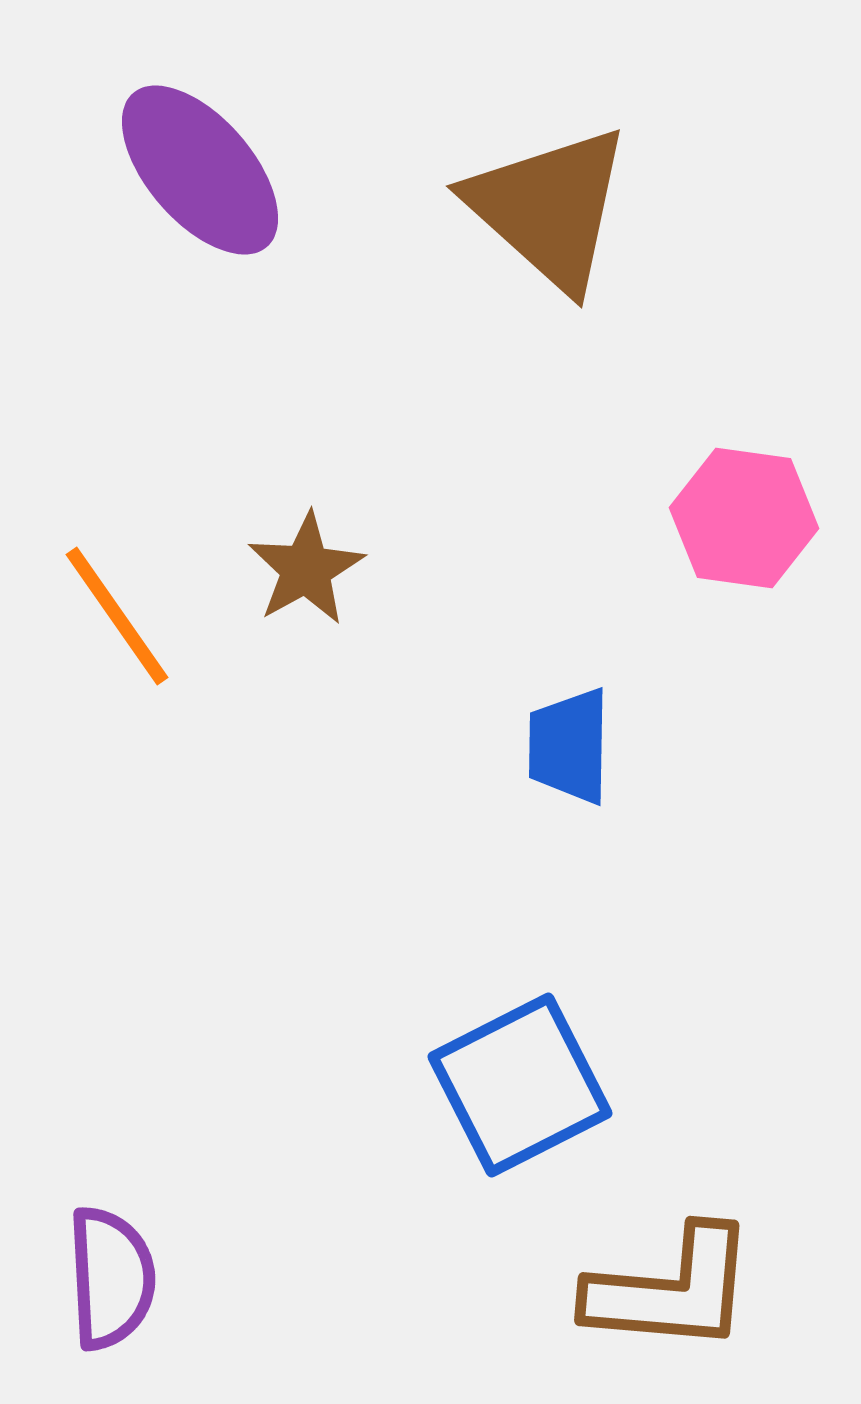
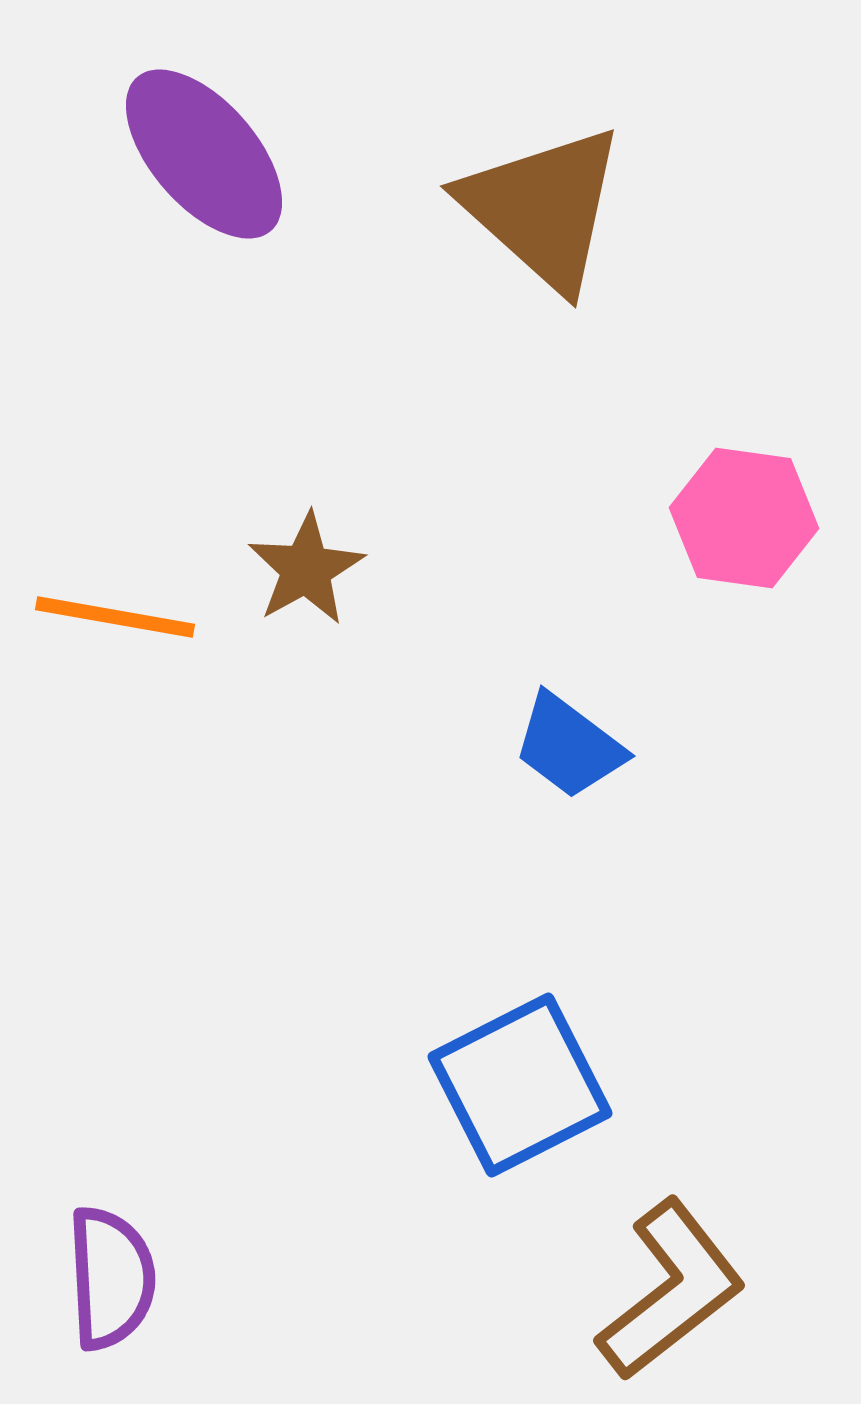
purple ellipse: moved 4 px right, 16 px up
brown triangle: moved 6 px left
orange line: moved 2 px left, 1 px down; rotated 45 degrees counterclockwise
blue trapezoid: rotated 54 degrees counterclockwise
brown L-shape: rotated 43 degrees counterclockwise
